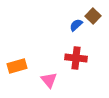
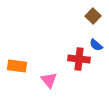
blue semicircle: moved 20 px right, 20 px down; rotated 96 degrees counterclockwise
red cross: moved 3 px right, 1 px down
orange rectangle: rotated 24 degrees clockwise
